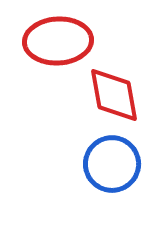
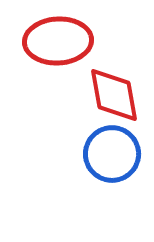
blue circle: moved 10 px up
